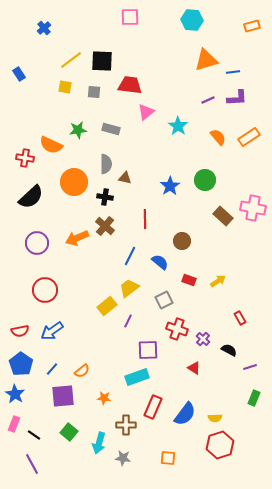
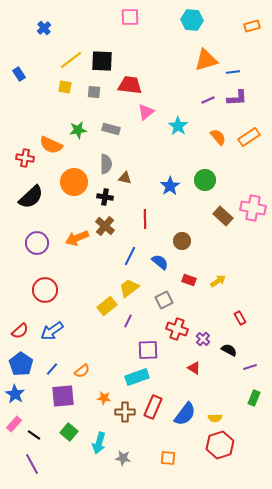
red semicircle at (20, 331): rotated 30 degrees counterclockwise
pink rectangle at (14, 424): rotated 21 degrees clockwise
brown cross at (126, 425): moved 1 px left, 13 px up
